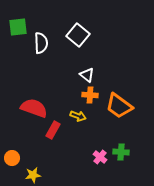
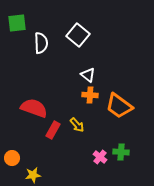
green square: moved 1 px left, 4 px up
white triangle: moved 1 px right
yellow arrow: moved 1 px left, 9 px down; rotated 28 degrees clockwise
